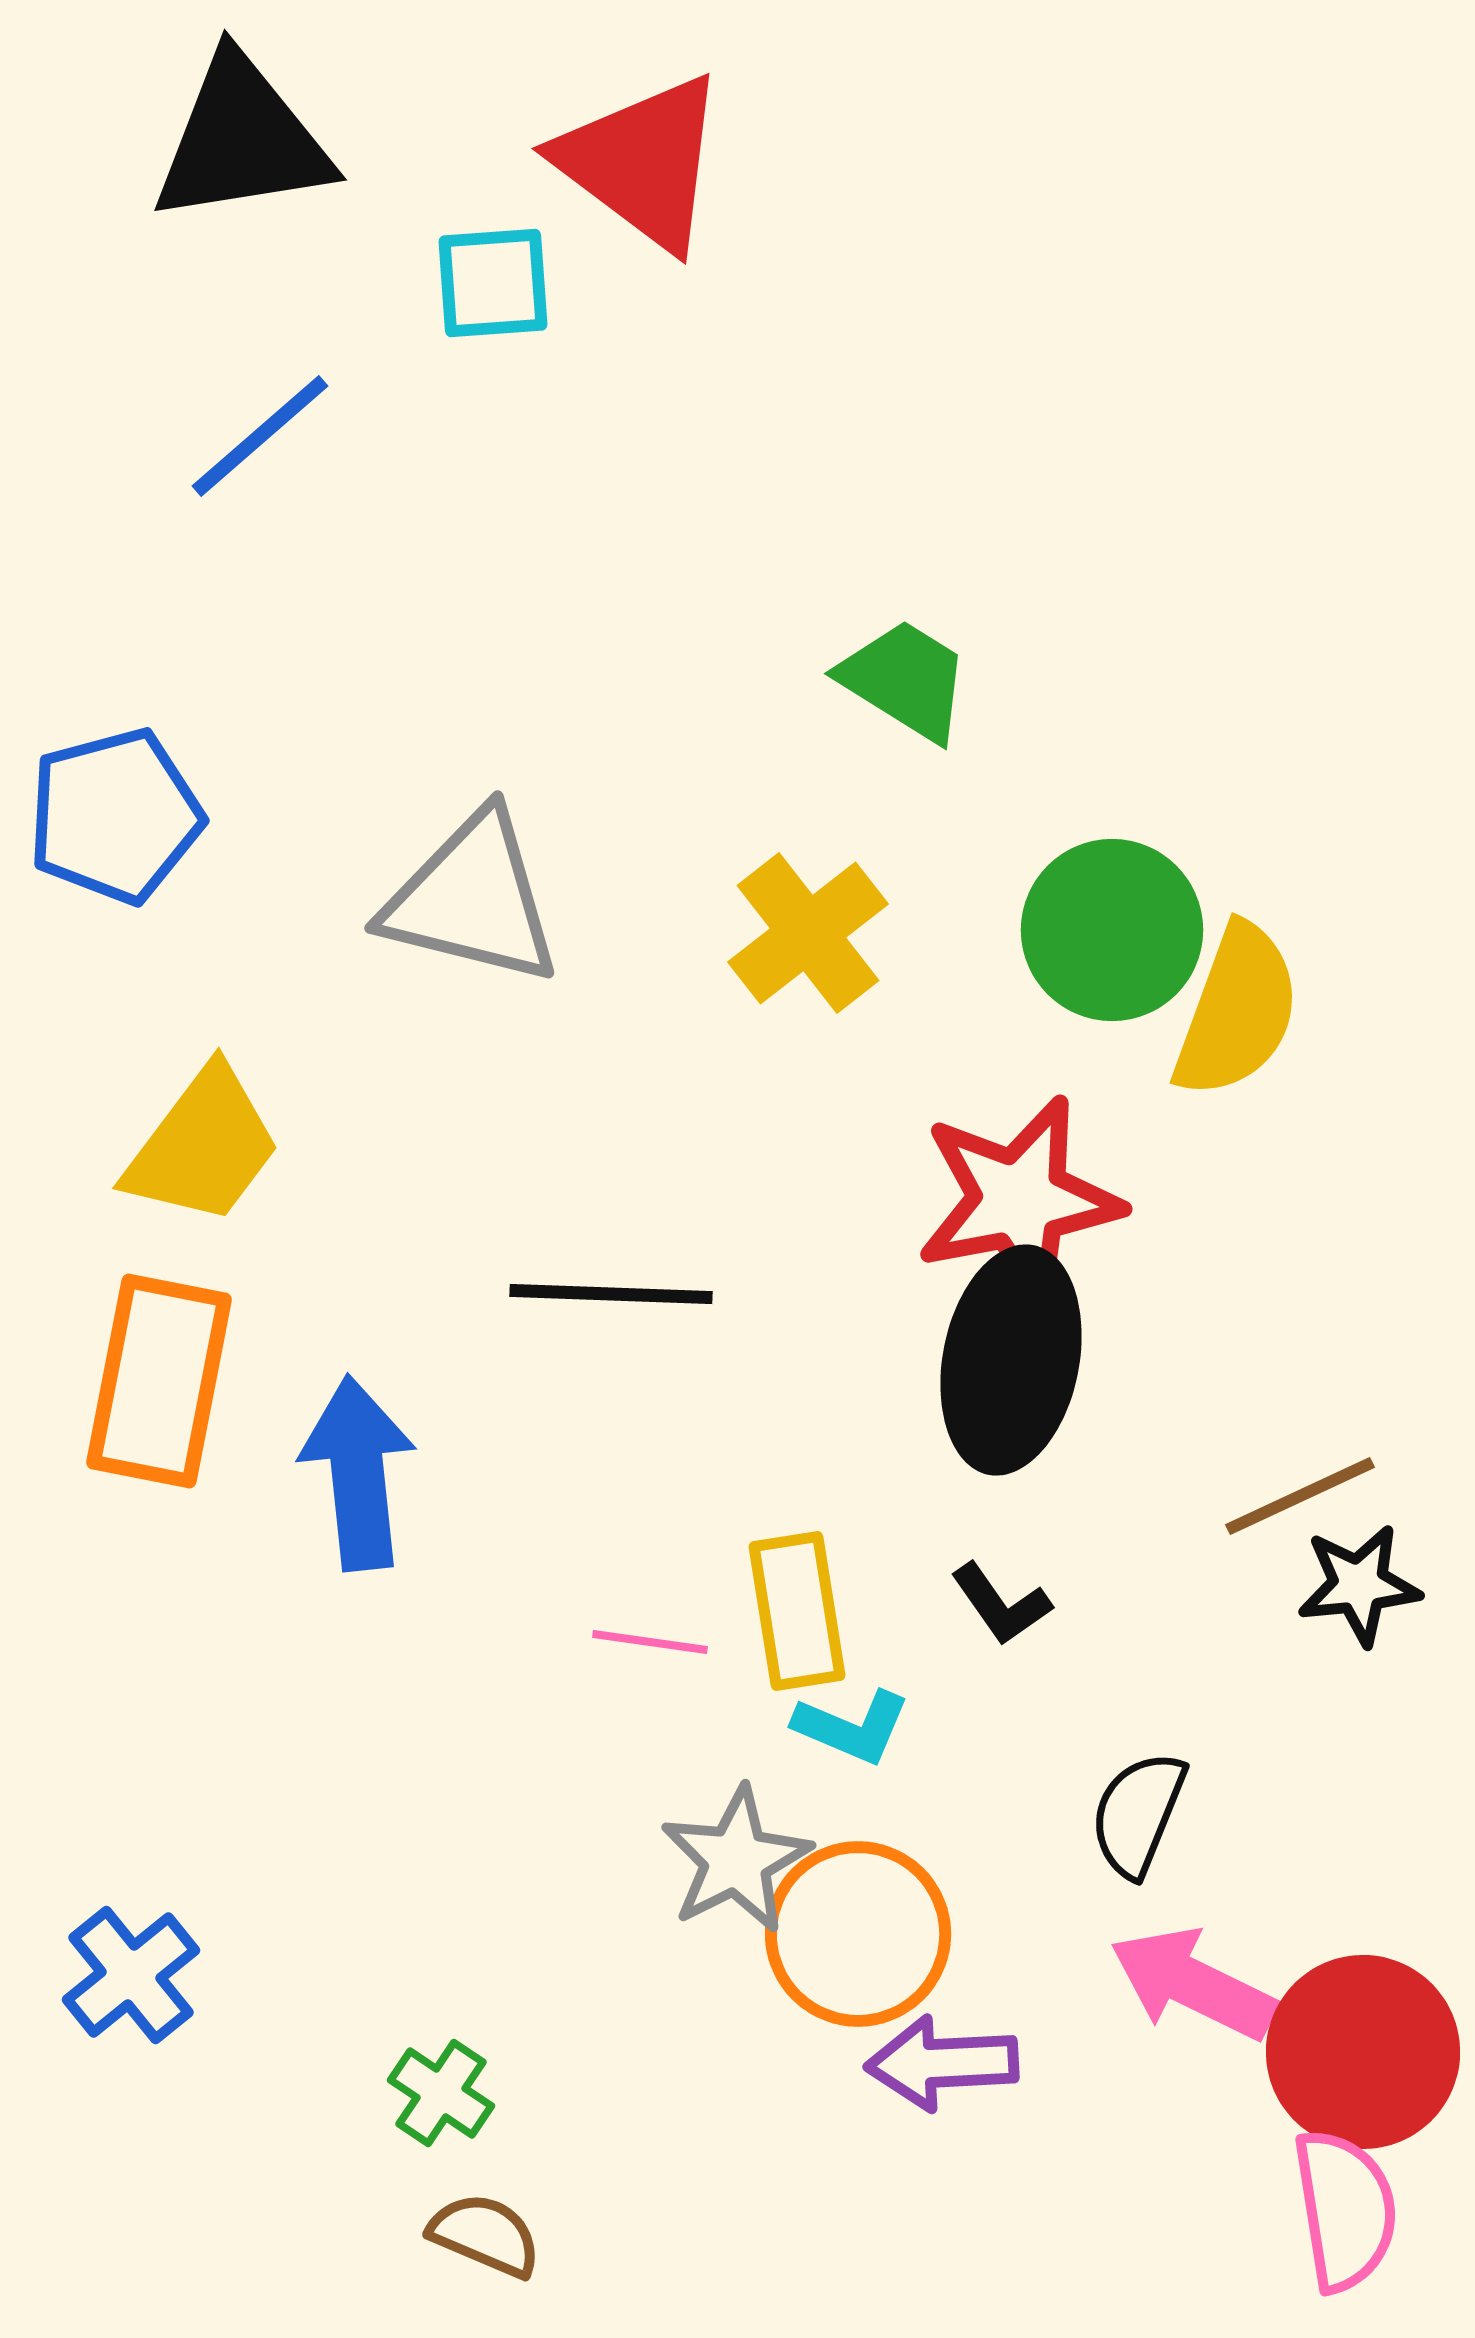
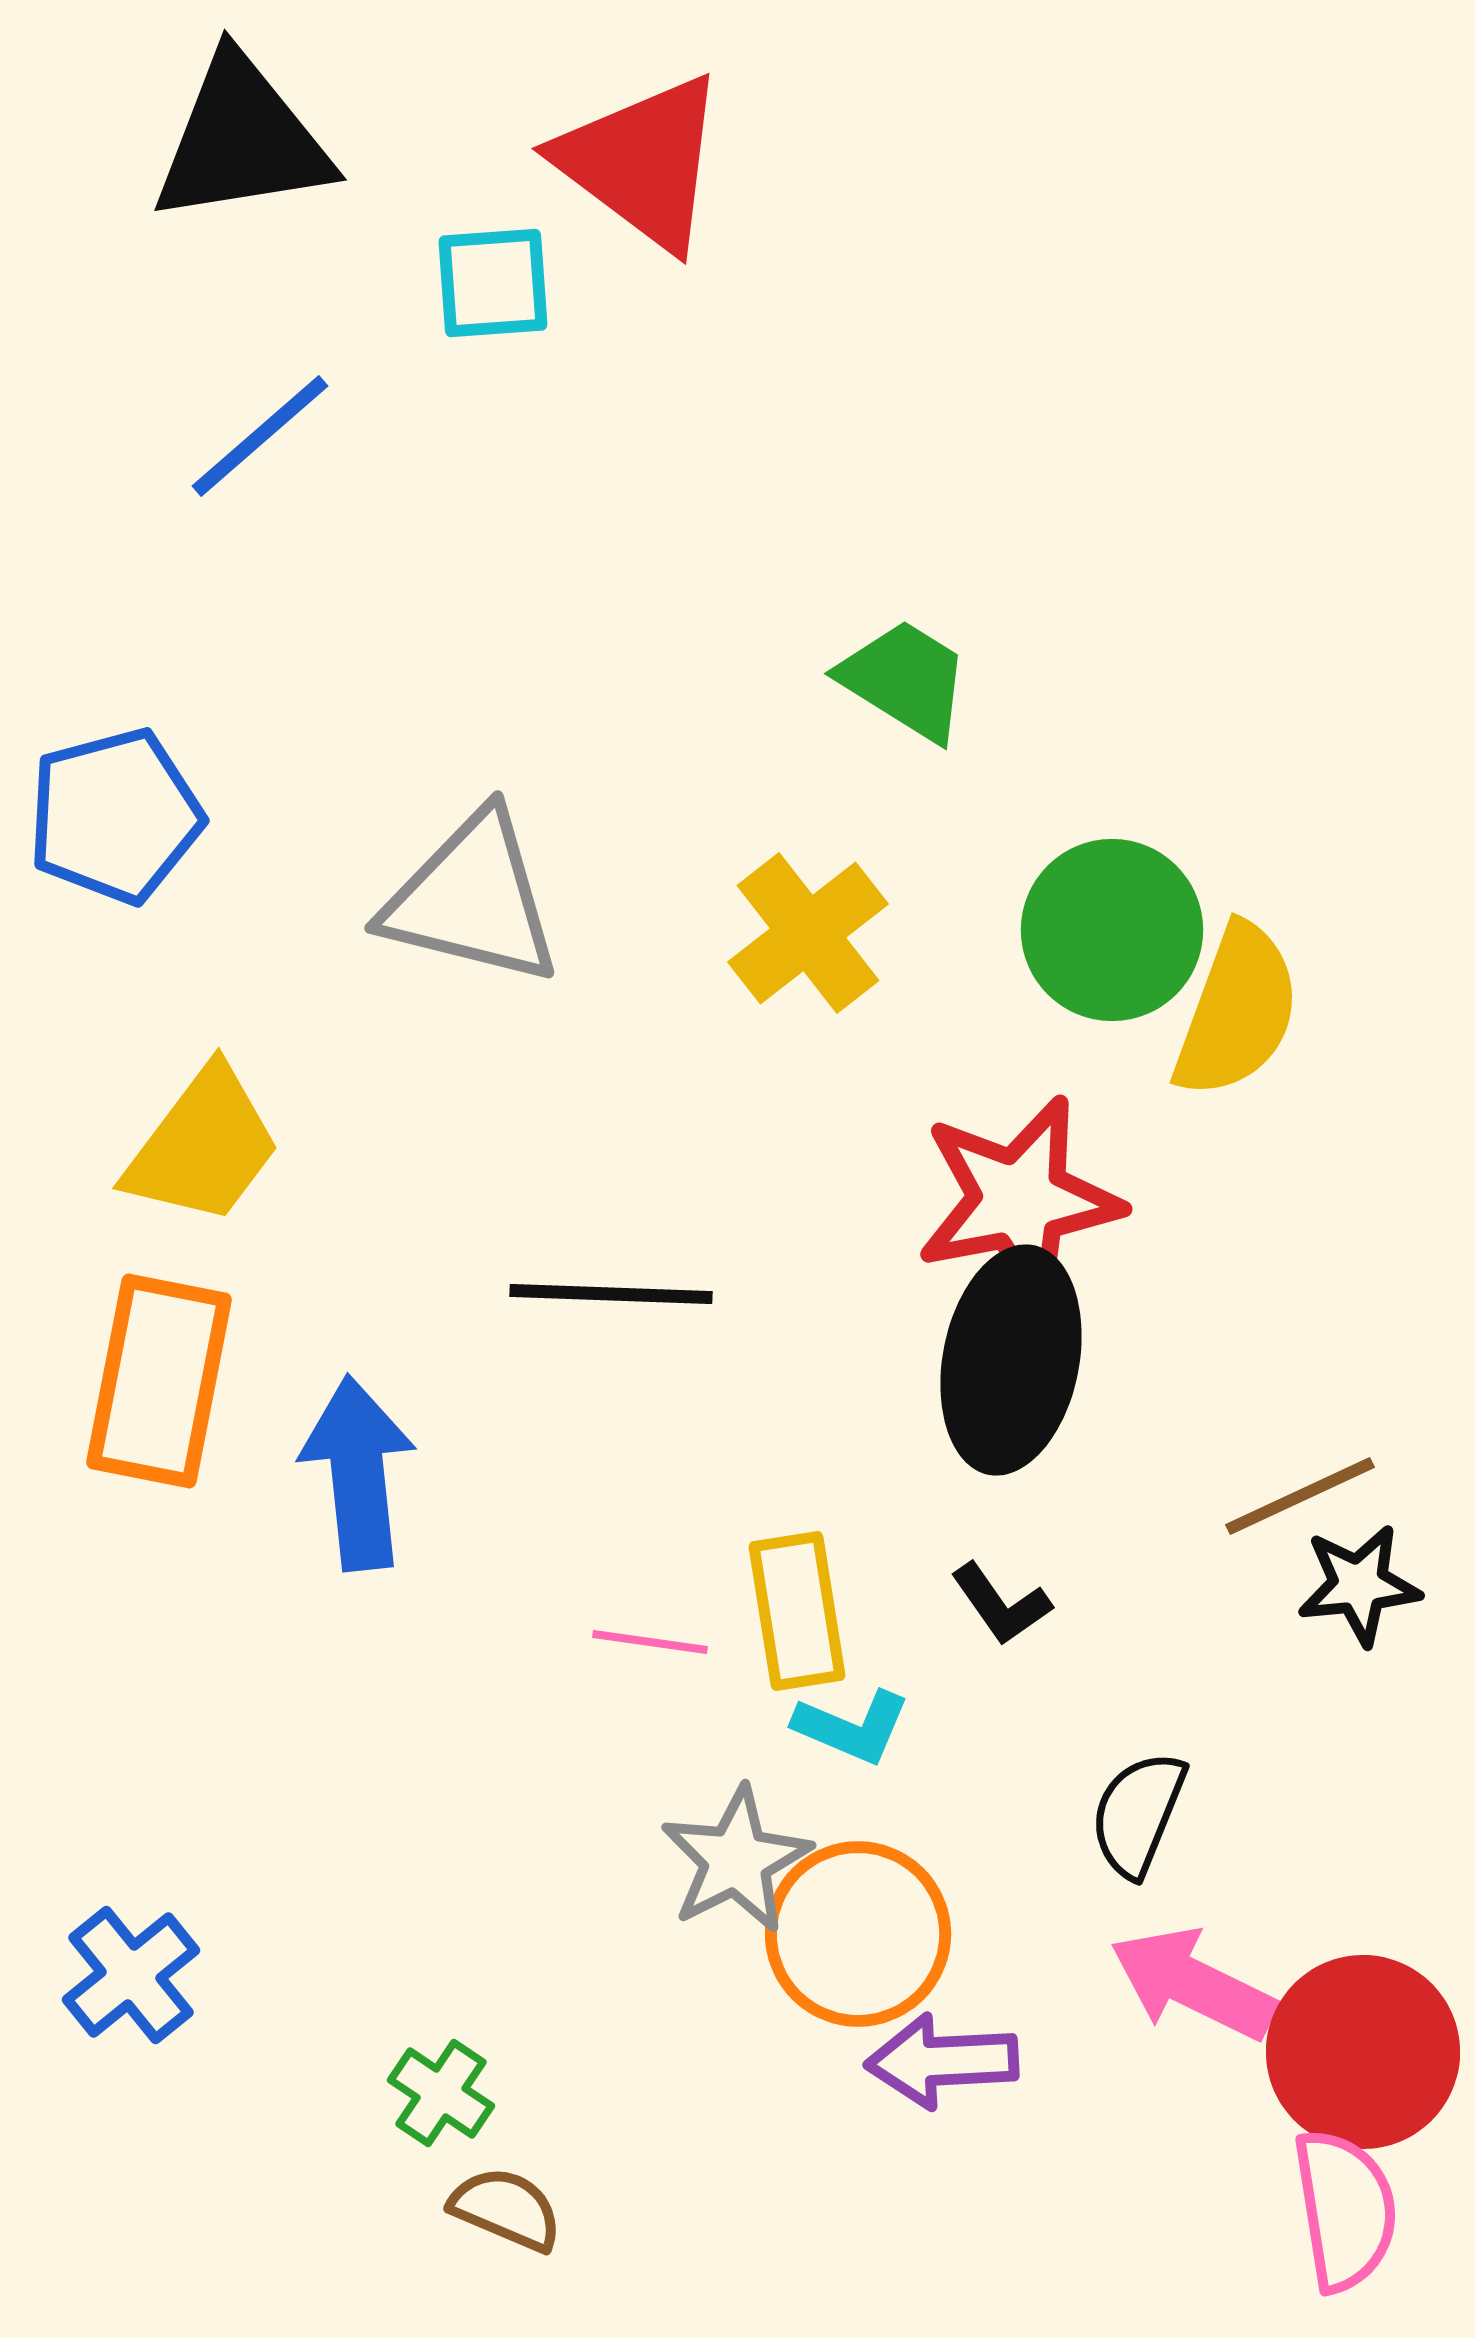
purple arrow: moved 2 px up
brown semicircle: moved 21 px right, 26 px up
